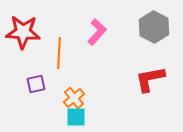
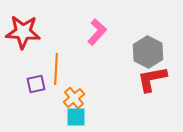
gray hexagon: moved 6 px left, 25 px down
orange line: moved 3 px left, 16 px down
red L-shape: moved 2 px right
